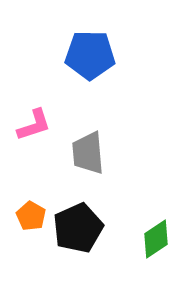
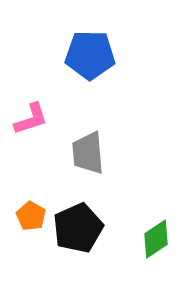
pink L-shape: moved 3 px left, 6 px up
